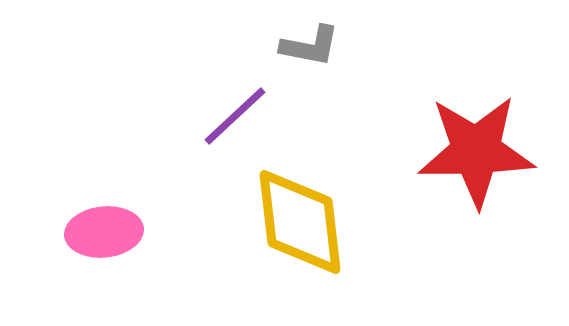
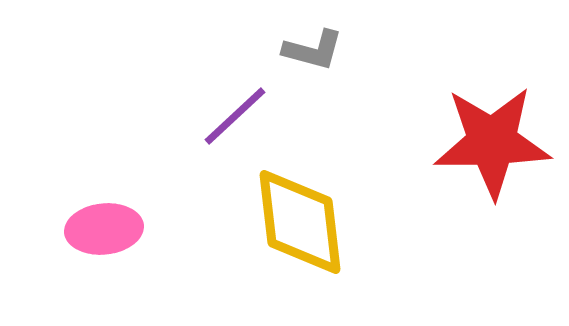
gray L-shape: moved 3 px right, 4 px down; rotated 4 degrees clockwise
red star: moved 16 px right, 9 px up
pink ellipse: moved 3 px up
